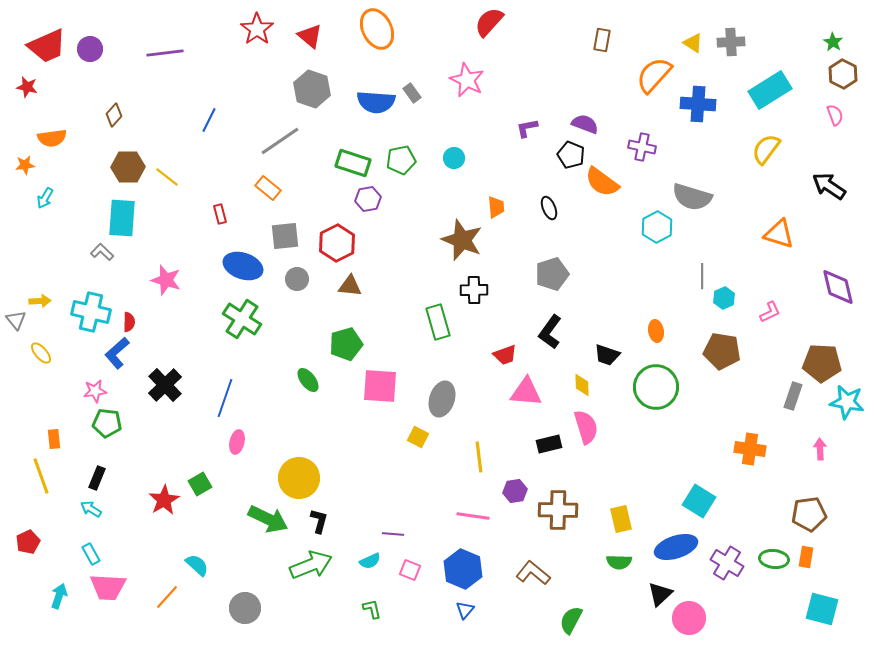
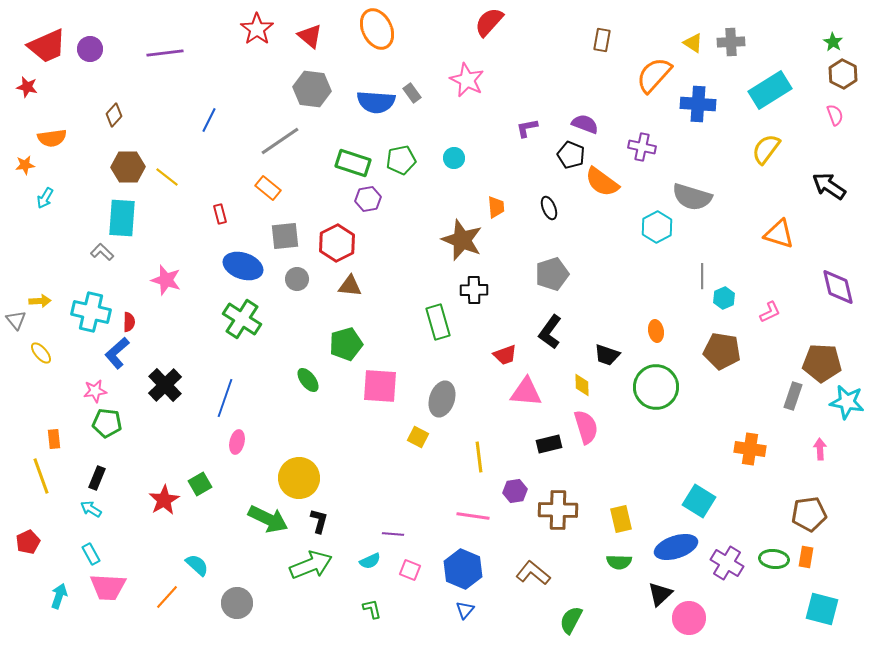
gray hexagon at (312, 89): rotated 12 degrees counterclockwise
gray circle at (245, 608): moved 8 px left, 5 px up
